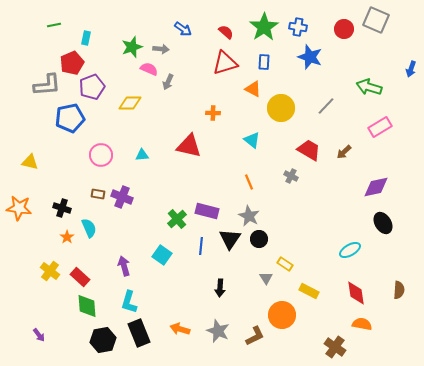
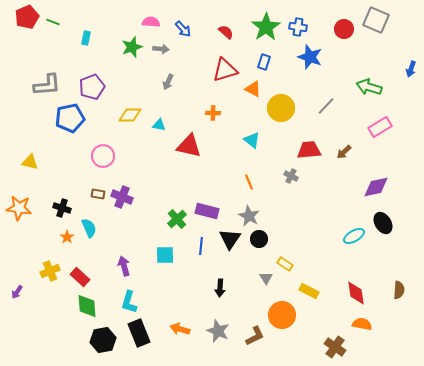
green line at (54, 25): moved 1 px left, 3 px up; rotated 32 degrees clockwise
green star at (264, 27): moved 2 px right
blue arrow at (183, 29): rotated 12 degrees clockwise
blue rectangle at (264, 62): rotated 14 degrees clockwise
red pentagon at (72, 63): moved 45 px left, 46 px up
red triangle at (225, 63): moved 7 px down
pink semicircle at (149, 69): moved 2 px right, 47 px up; rotated 18 degrees counterclockwise
yellow diamond at (130, 103): moved 12 px down
red trapezoid at (309, 150): rotated 35 degrees counterclockwise
pink circle at (101, 155): moved 2 px right, 1 px down
cyan triangle at (142, 155): moved 17 px right, 30 px up; rotated 16 degrees clockwise
cyan ellipse at (350, 250): moved 4 px right, 14 px up
cyan square at (162, 255): moved 3 px right; rotated 36 degrees counterclockwise
yellow cross at (50, 271): rotated 30 degrees clockwise
purple arrow at (39, 335): moved 22 px left, 43 px up; rotated 72 degrees clockwise
